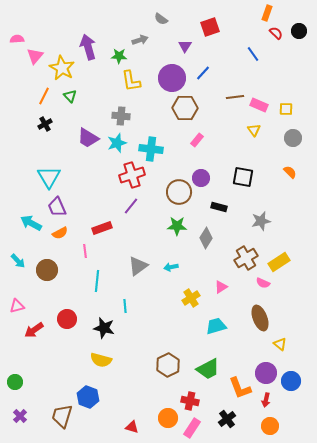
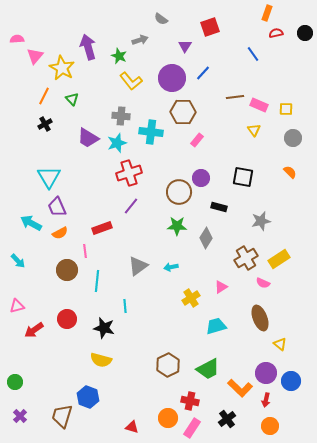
black circle at (299, 31): moved 6 px right, 2 px down
red semicircle at (276, 33): rotated 56 degrees counterclockwise
green star at (119, 56): rotated 21 degrees clockwise
yellow L-shape at (131, 81): rotated 30 degrees counterclockwise
green triangle at (70, 96): moved 2 px right, 3 px down
brown hexagon at (185, 108): moved 2 px left, 4 px down
cyan cross at (151, 149): moved 17 px up
red cross at (132, 175): moved 3 px left, 2 px up
yellow rectangle at (279, 262): moved 3 px up
brown circle at (47, 270): moved 20 px right
orange L-shape at (240, 388): rotated 25 degrees counterclockwise
